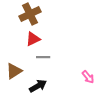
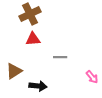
red triangle: rotated 21 degrees clockwise
gray line: moved 17 px right
pink arrow: moved 4 px right
black arrow: rotated 36 degrees clockwise
